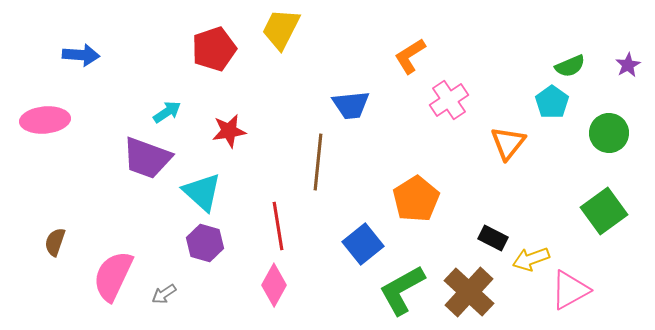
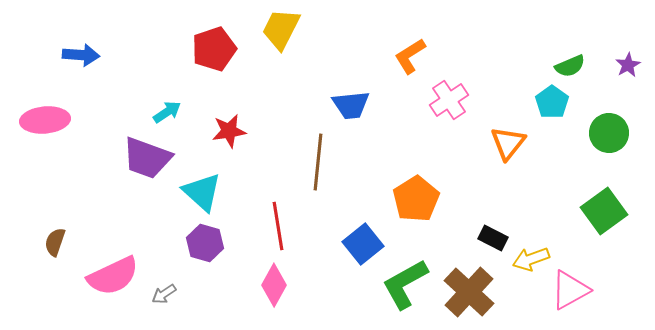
pink semicircle: rotated 140 degrees counterclockwise
green L-shape: moved 3 px right, 6 px up
